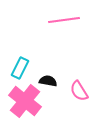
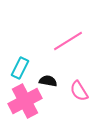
pink line: moved 4 px right, 21 px down; rotated 24 degrees counterclockwise
pink cross: rotated 24 degrees clockwise
